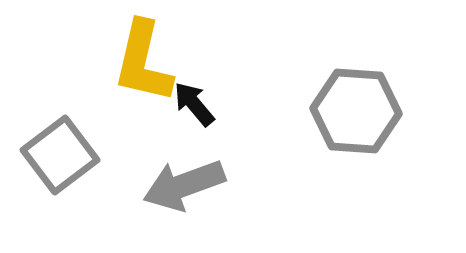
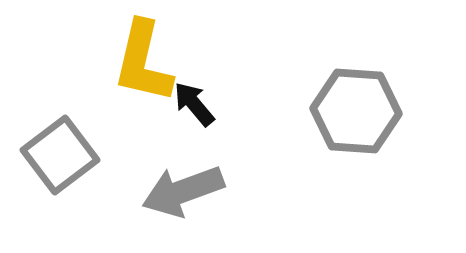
gray arrow: moved 1 px left, 6 px down
